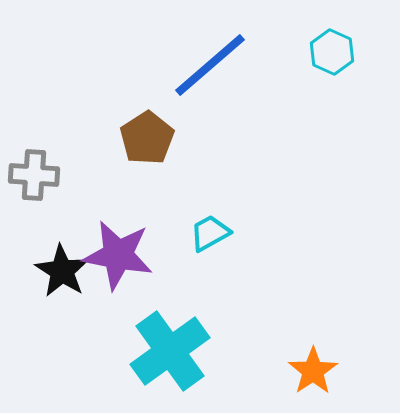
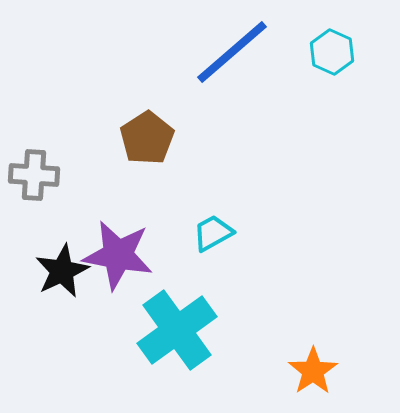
blue line: moved 22 px right, 13 px up
cyan trapezoid: moved 3 px right
black star: rotated 14 degrees clockwise
cyan cross: moved 7 px right, 21 px up
